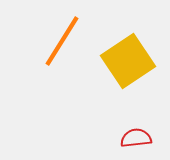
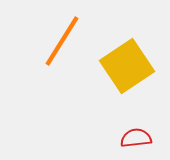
yellow square: moved 1 px left, 5 px down
